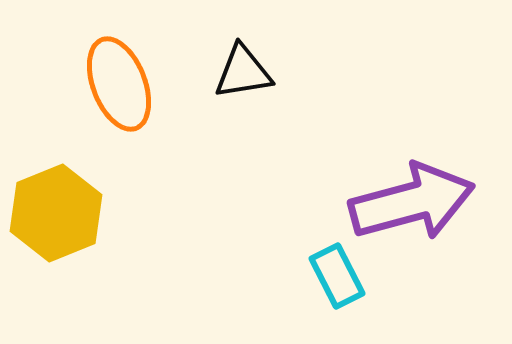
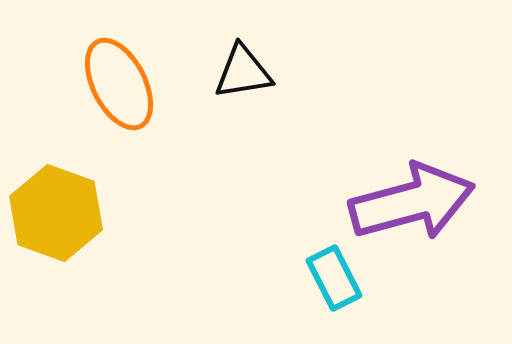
orange ellipse: rotated 6 degrees counterclockwise
yellow hexagon: rotated 18 degrees counterclockwise
cyan rectangle: moved 3 px left, 2 px down
